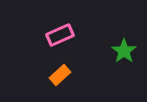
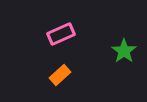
pink rectangle: moved 1 px right, 1 px up
